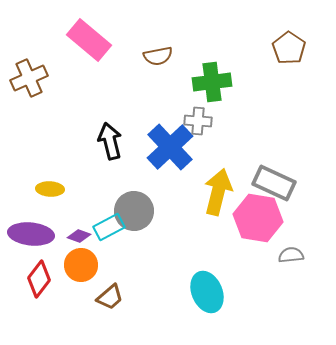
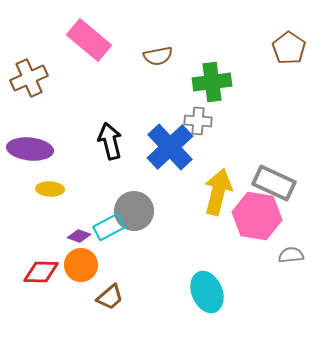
pink hexagon: moved 1 px left, 2 px up
purple ellipse: moved 1 px left, 85 px up
red diamond: moved 2 px right, 7 px up; rotated 54 degrees clockwise
